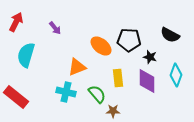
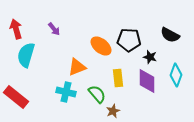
red arrow: moved 7 px down; rotated 42 degrees counterclockwise
purple arrow: moved 1 px left, 1 px down
brown star: rotated 24 degrees counterclockwise
